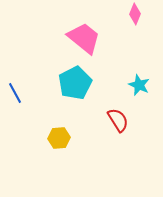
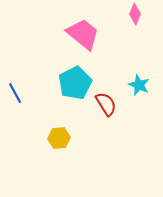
pink trapezoid: moved 1 px left, 4 px up
red semicircle: moved 12 px left, 16 px up
